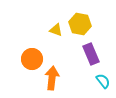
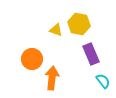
yellow hexagon: moved 1 px left
